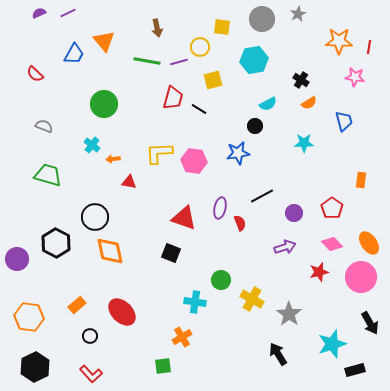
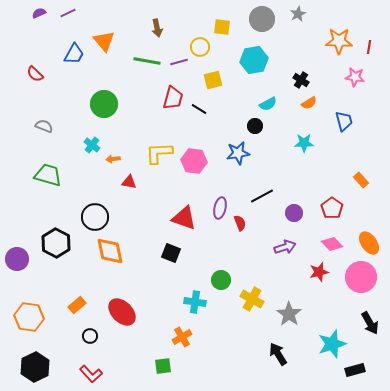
orange rectangle at (361, 180): rotated 49 degrees counterclockwise
